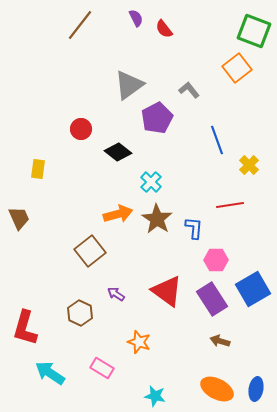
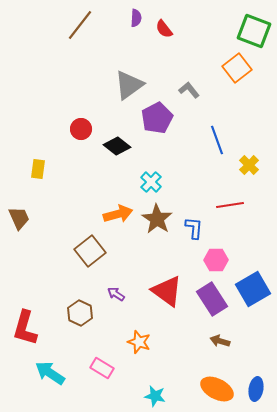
purple semicircle: rotated 30 degrees clockwise
black diamond: moved 1 px left, 6 px up
